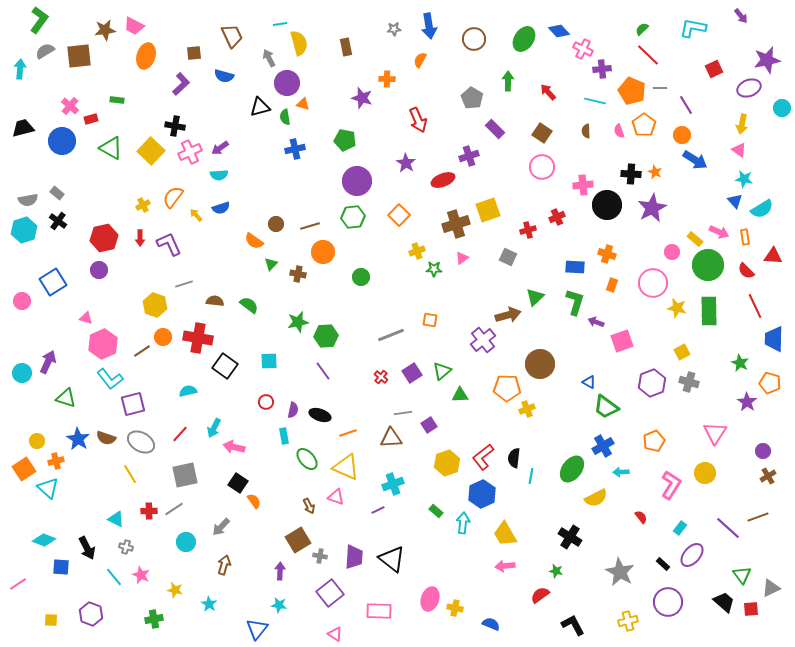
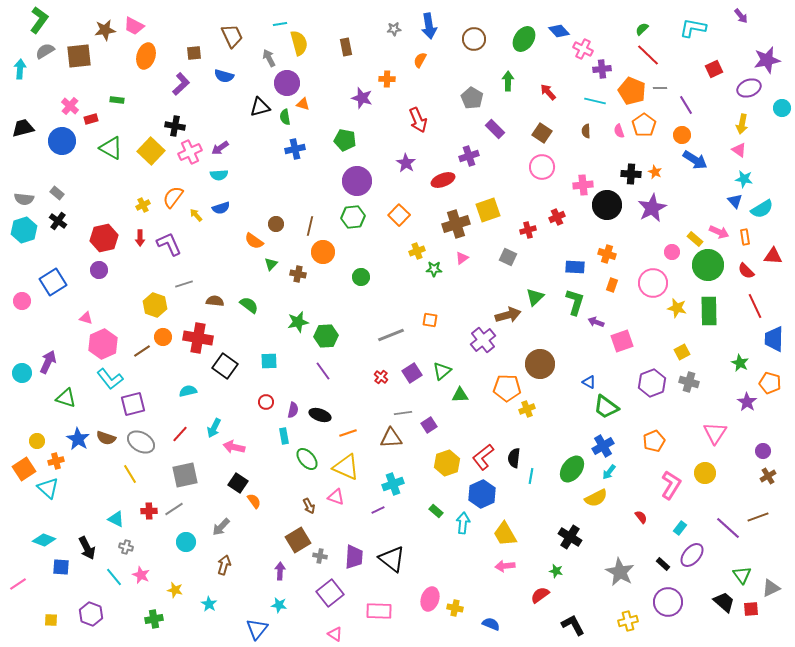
gray semicircle at (28, 200): moved 4 px left, 1 px up; rotated 18 degrees clockwise
brown line at (310, 226): rotated 60 degrees counterclockwise
cyan arrow at (621, 472): moved 12 px left; rotated 49 degrees counterclockwise
